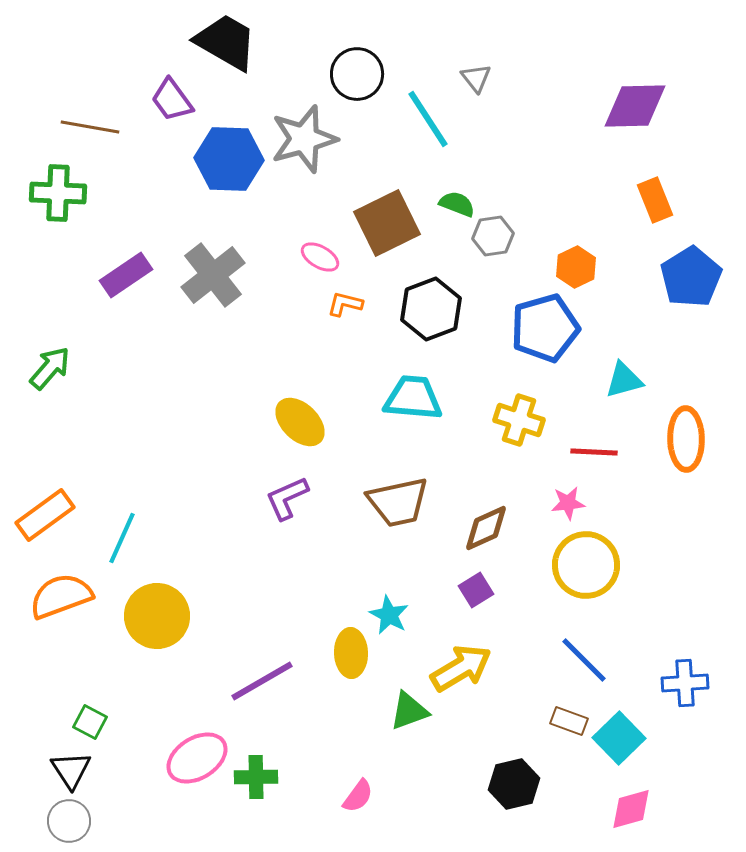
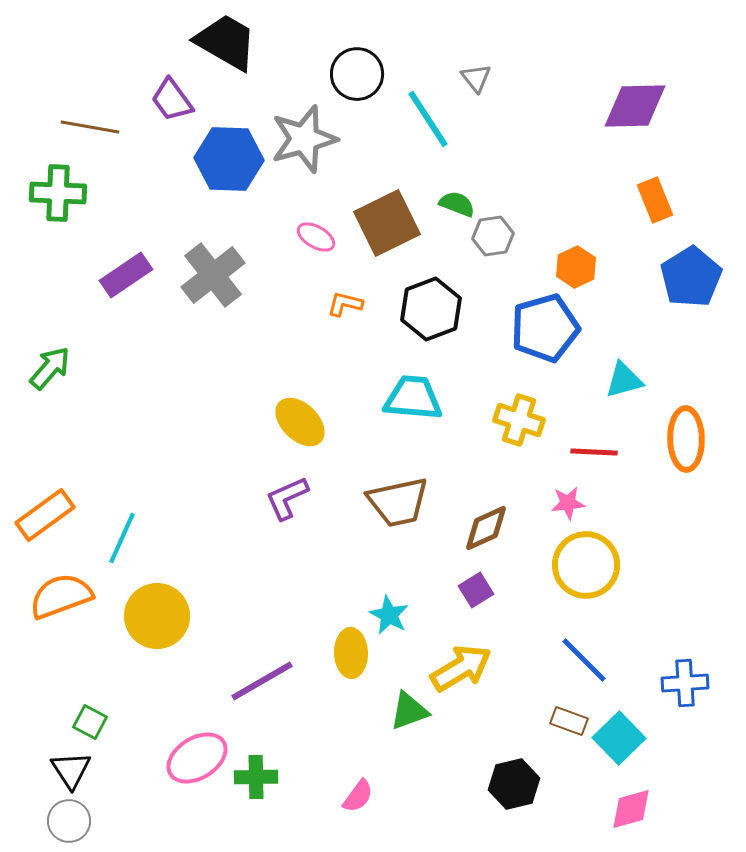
pink ellipse at (320, 257): moved 4 px left, 20 px up
